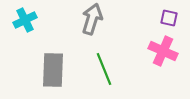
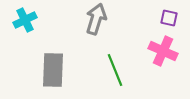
gray arrow: moved 4 px right
green line: moved 11 px right, 1 px down
